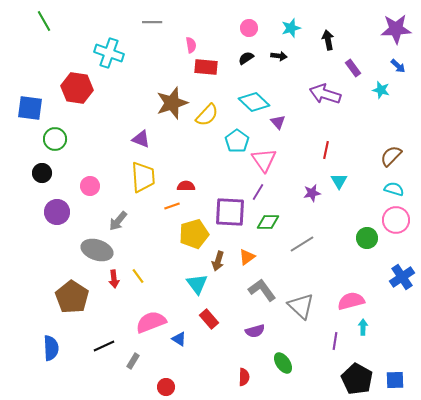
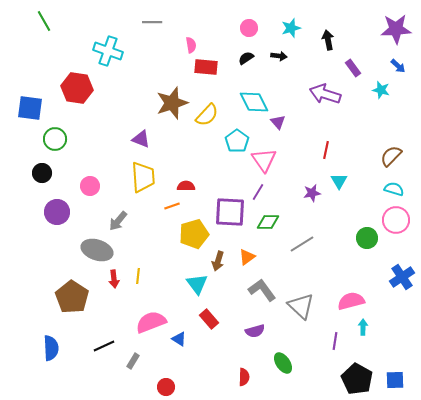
cyan cross at (109, 53): moved 1 px left, 2 px up
cyan diamond at (254, 102): rotated 20 degrees clockwise
yellow line at (138, 276): rotated 42 degrees clockwise
